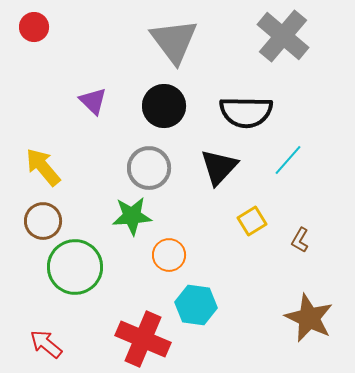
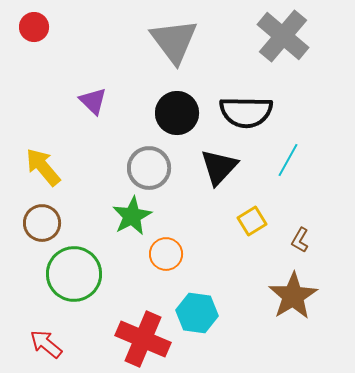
black circle: moved 13 px right, 7 px down
cyan line: rotated 12 degrees counterclockwise
green star: rotated 24 degrees counterclockwise
brown circle: moved 1 px left, 2 px down
orange circle: moved 3 px left, 1 px up
green circle: moved 1 px left, 7 px down
cyan hexagon: moved 1 px right, 8 px down
brown star: moved 16 px left, 22 px up; rotated 15 degrees clockwise
